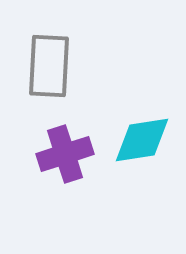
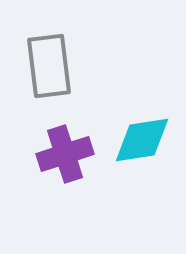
gray rectangle: rotated 10 degrees counterclockwise
